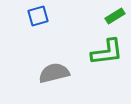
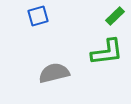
green rectangle: rotated 12 degrees counterclockwise
